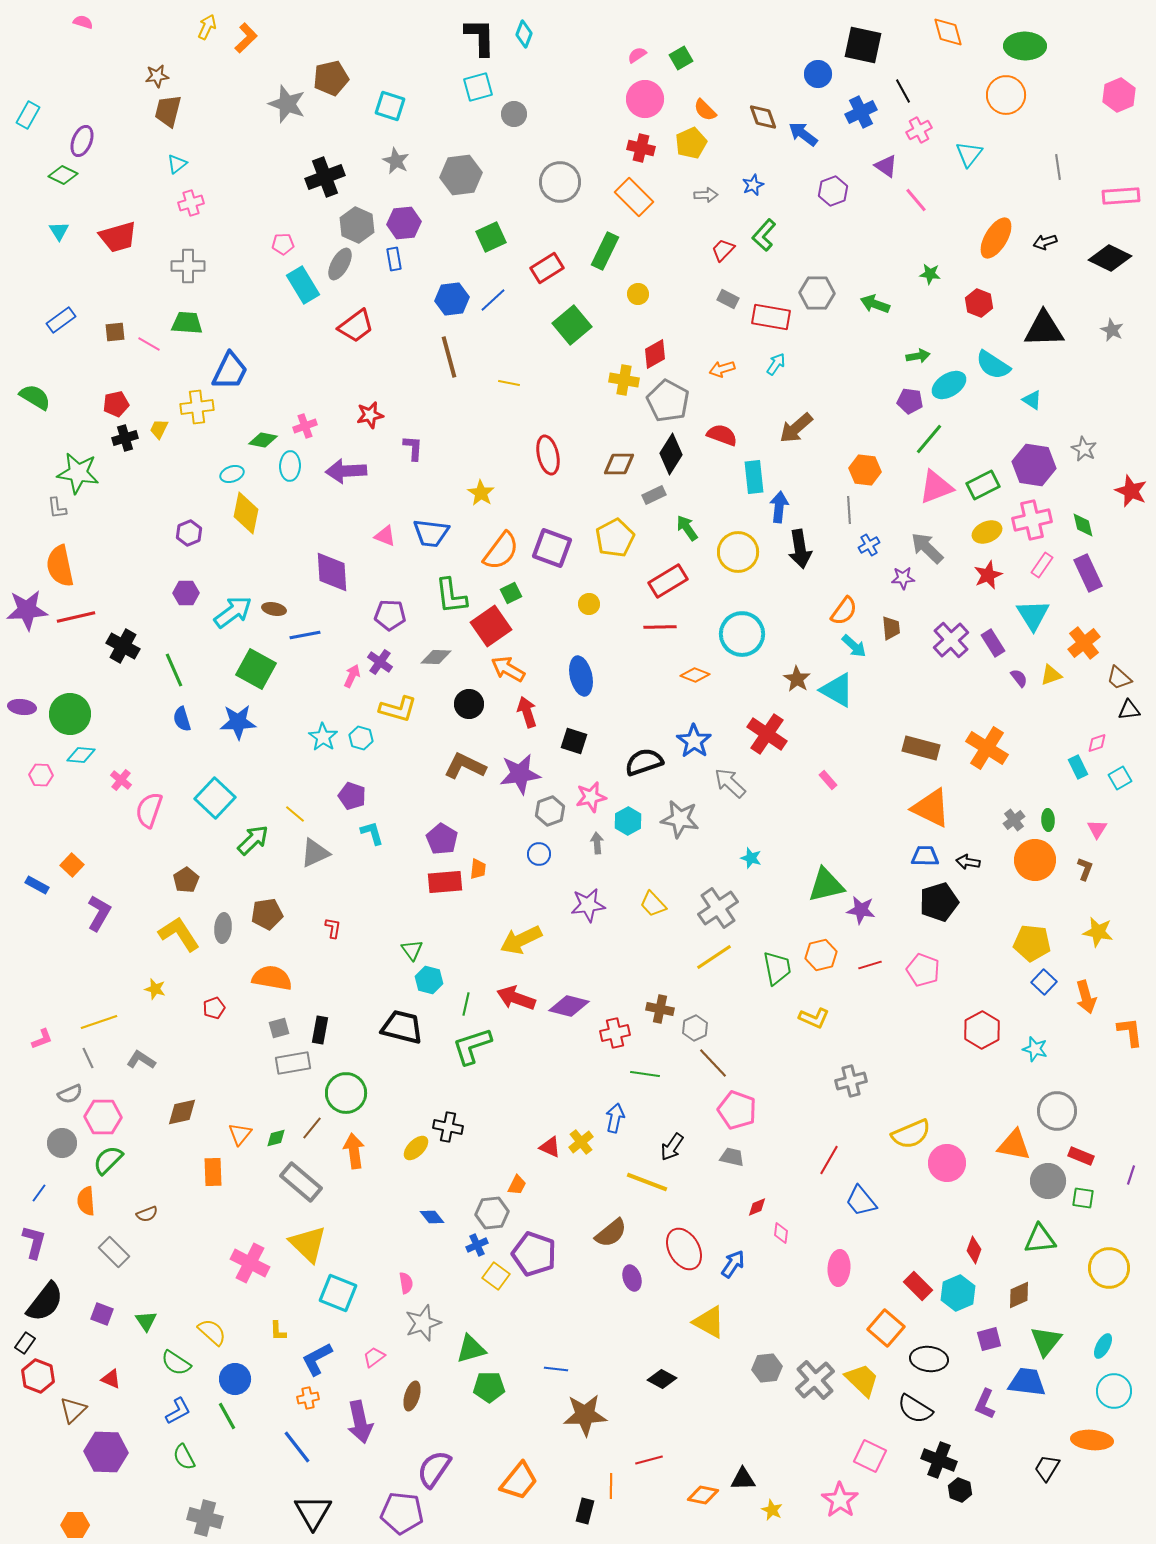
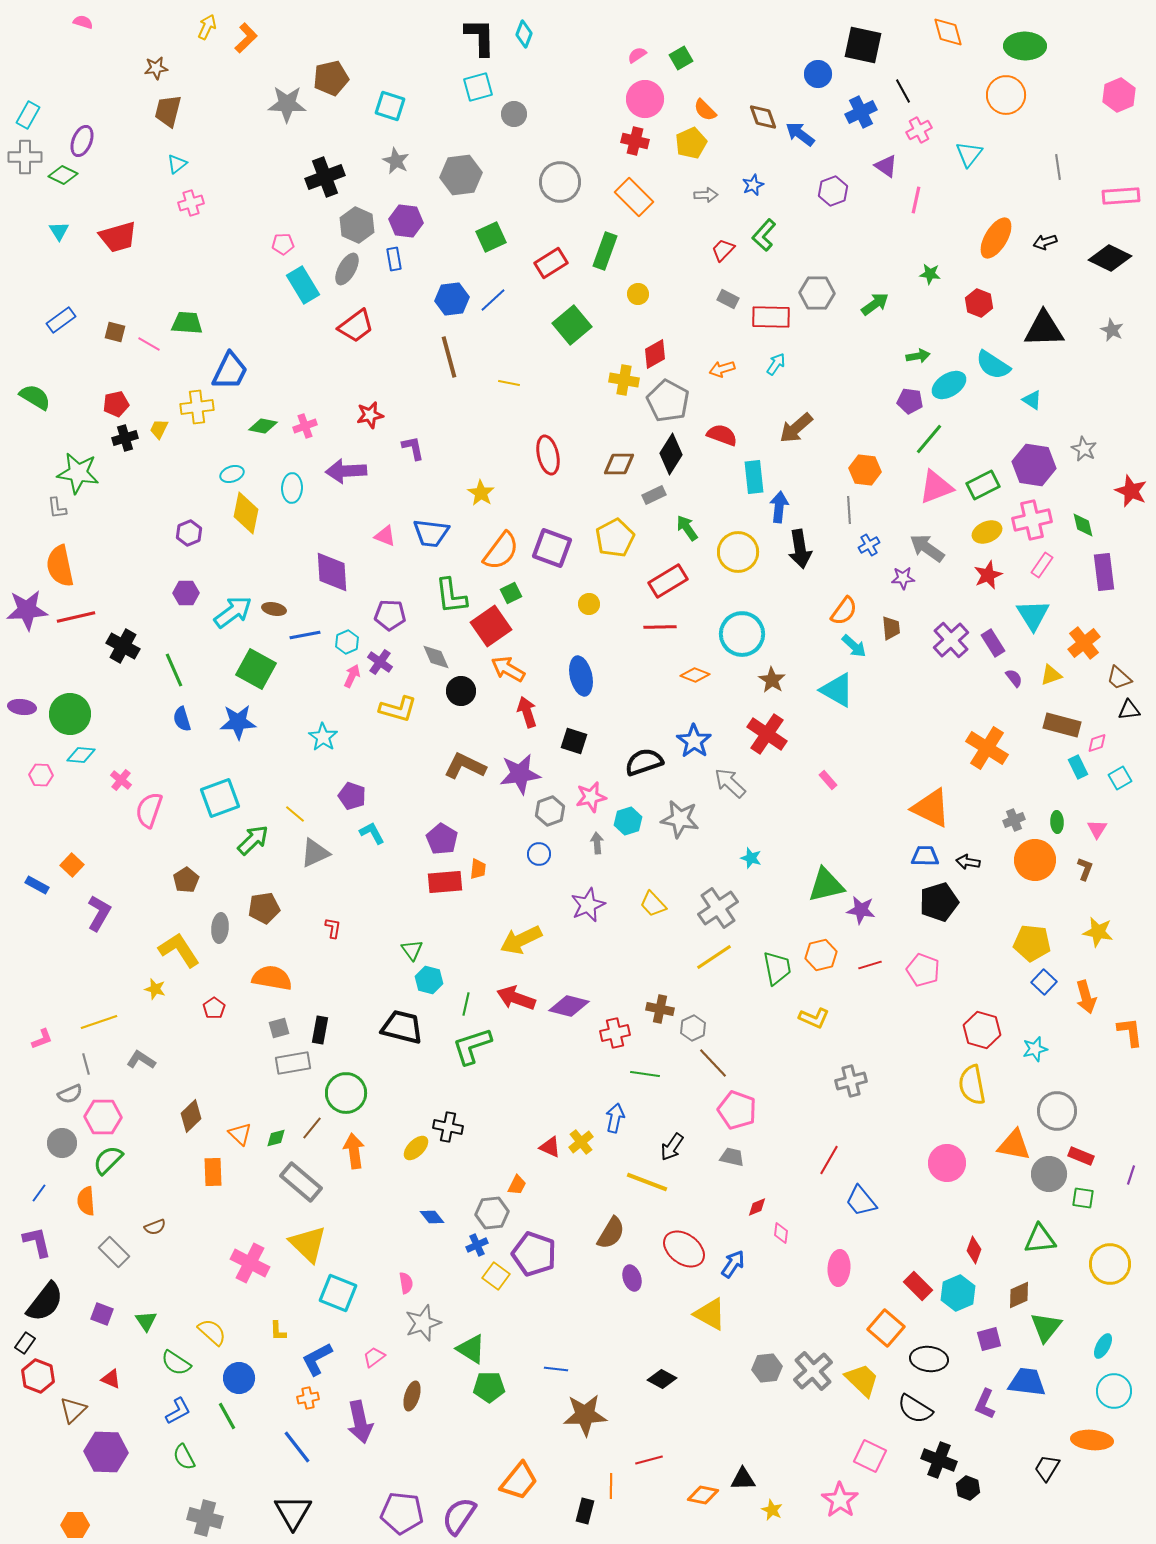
brown star at (157, 76): moved 1 px left, 8 px up
gray star at (287, 104): rotated 18 degrees counterclockwise
blue arrow at (803, 134): moved 3 px left
red cross at (641, 148): moved 6 px left, 7 px up
pink line at (916, 200): rotated 52 degrees clockwise
purple hexagon at (404, 223): moved 2 px right, 2 px up; rotated 12 degrees clockwise
green rectangle at (605, 251): rotated 6 degrees counterclockwise
gray ellipse at (340, 264): moved 7 px right, 5 px down
gray cross at (188, 266): moved 163 px left, 109 px up
red rectangle at (547, 268): moved 4 px right, 5 px up
green arrow at (875, 304): rotated 124 degrees clockwise
red rectangle at (771, 317): rotated 9 degrees counterclockwise
brown square at (115, 332): rotated 20 degrees clockwise
green diamond at (263, 440): moved 14 px up
purple L-shape at (413, 448): rotated 16 degrees counterclockwise
cyan ellipse at (290, 466): moved 2 px right, 22 px down
gray arrow at (927, 548): rotated 9 degrees counterclockwise
purple rectangle at (1088, 573): moved 16 px right, 1 px up; rotated 18 degrees clockwise
gray diamond at (436, 657): rotated 64 degrees clockwise
purple semicircle at (1019, 678): moved 5 px left
brown star at (797, 679): moved 25 px left, 1 px down
black circle at (469, 704): moved 8 px left, 13 px up
cyan hexagon at (361, 738): moved 14 px left, 96 px up; rotated 20 degrees clockwise
brown rectangle at (921, 748): moved 141 px right, 23 px up
cyan square at (215, 798): moved 5 px right; rotated 27 degrees clockwise
gray cross at (1014, 820): rotated 15 degrees clockwise
green ellipse at (1048, 820): moved 9 px right, 2 px down
cyan hexagon at (628, 821): rotated 12 degrees clockwise
cyan L-shape at (372, 833): rotated 12 degrees counterclockwise
purple star at (588, 905): rotated 16 degrees counterclockwise
brown pentagon at (267, 914): moved 3 px left, 6 px up
gray ellipse at (223, 928): moved 3 px left
yellow L-shape at (179, 934): moved 16 px down
red pentagon at (214, 1008): rotated 15 degrees counterclockwise
gray hexagon at (695, 1028): moved 2 px left
red hexagon at (982, 1030): rotated 15 degrees counterclockwise
cyan star at (1035, 1049): rotated 30 degrees counterclockwise
gray line at (88, 1058): moved 2 px left, 6 px down; rotated 10 degrees clockwise
brown diamond at (182, 1112): moved 9 px right, 4 px down; rotated 32 degrees counterclockwise
orange triangle at (240, 1134): rotated 25 degrees counterclockwise
yellow semicircle at (911, 1134): moved 61 px right, 49 px up; rotated 102 degrees clockwise
gray circle at (1048, 1181): moved 1 px right, 7 px up
brown semicircle at (147, 1214): moved 8 px right, 13 px down
brown semicircle at (611, 1233): rotated 20 degrees counterclockwise
purple L-shape at (34, 1242): moved 3 px right; rotated 28 degrees counterclockwise
red ellipse at (684, 1249): rotated 24 degrees counterclockwise
yellow circle at (1109, 1268): moved 1 px right, 4 px up
yellow triangle at (709, 1322): moved 1 px right, 8 px up
green triangle at (1046, 1341): moved 14 px up
green triangle at (471, 1349): rotated 48 degrees clockwise
blue circle at (235, 1379): moved 4 px right, 1 px up
gray cross at (815, 1380): moved 2 px left, 9 px up
purple semicircle at (434, 1469): moved 25 px right, 47 px down
black hexagon at (960, 1490): moved 8 px right, 2 px up
black triangle at (313, 1512): moved 20 px left
